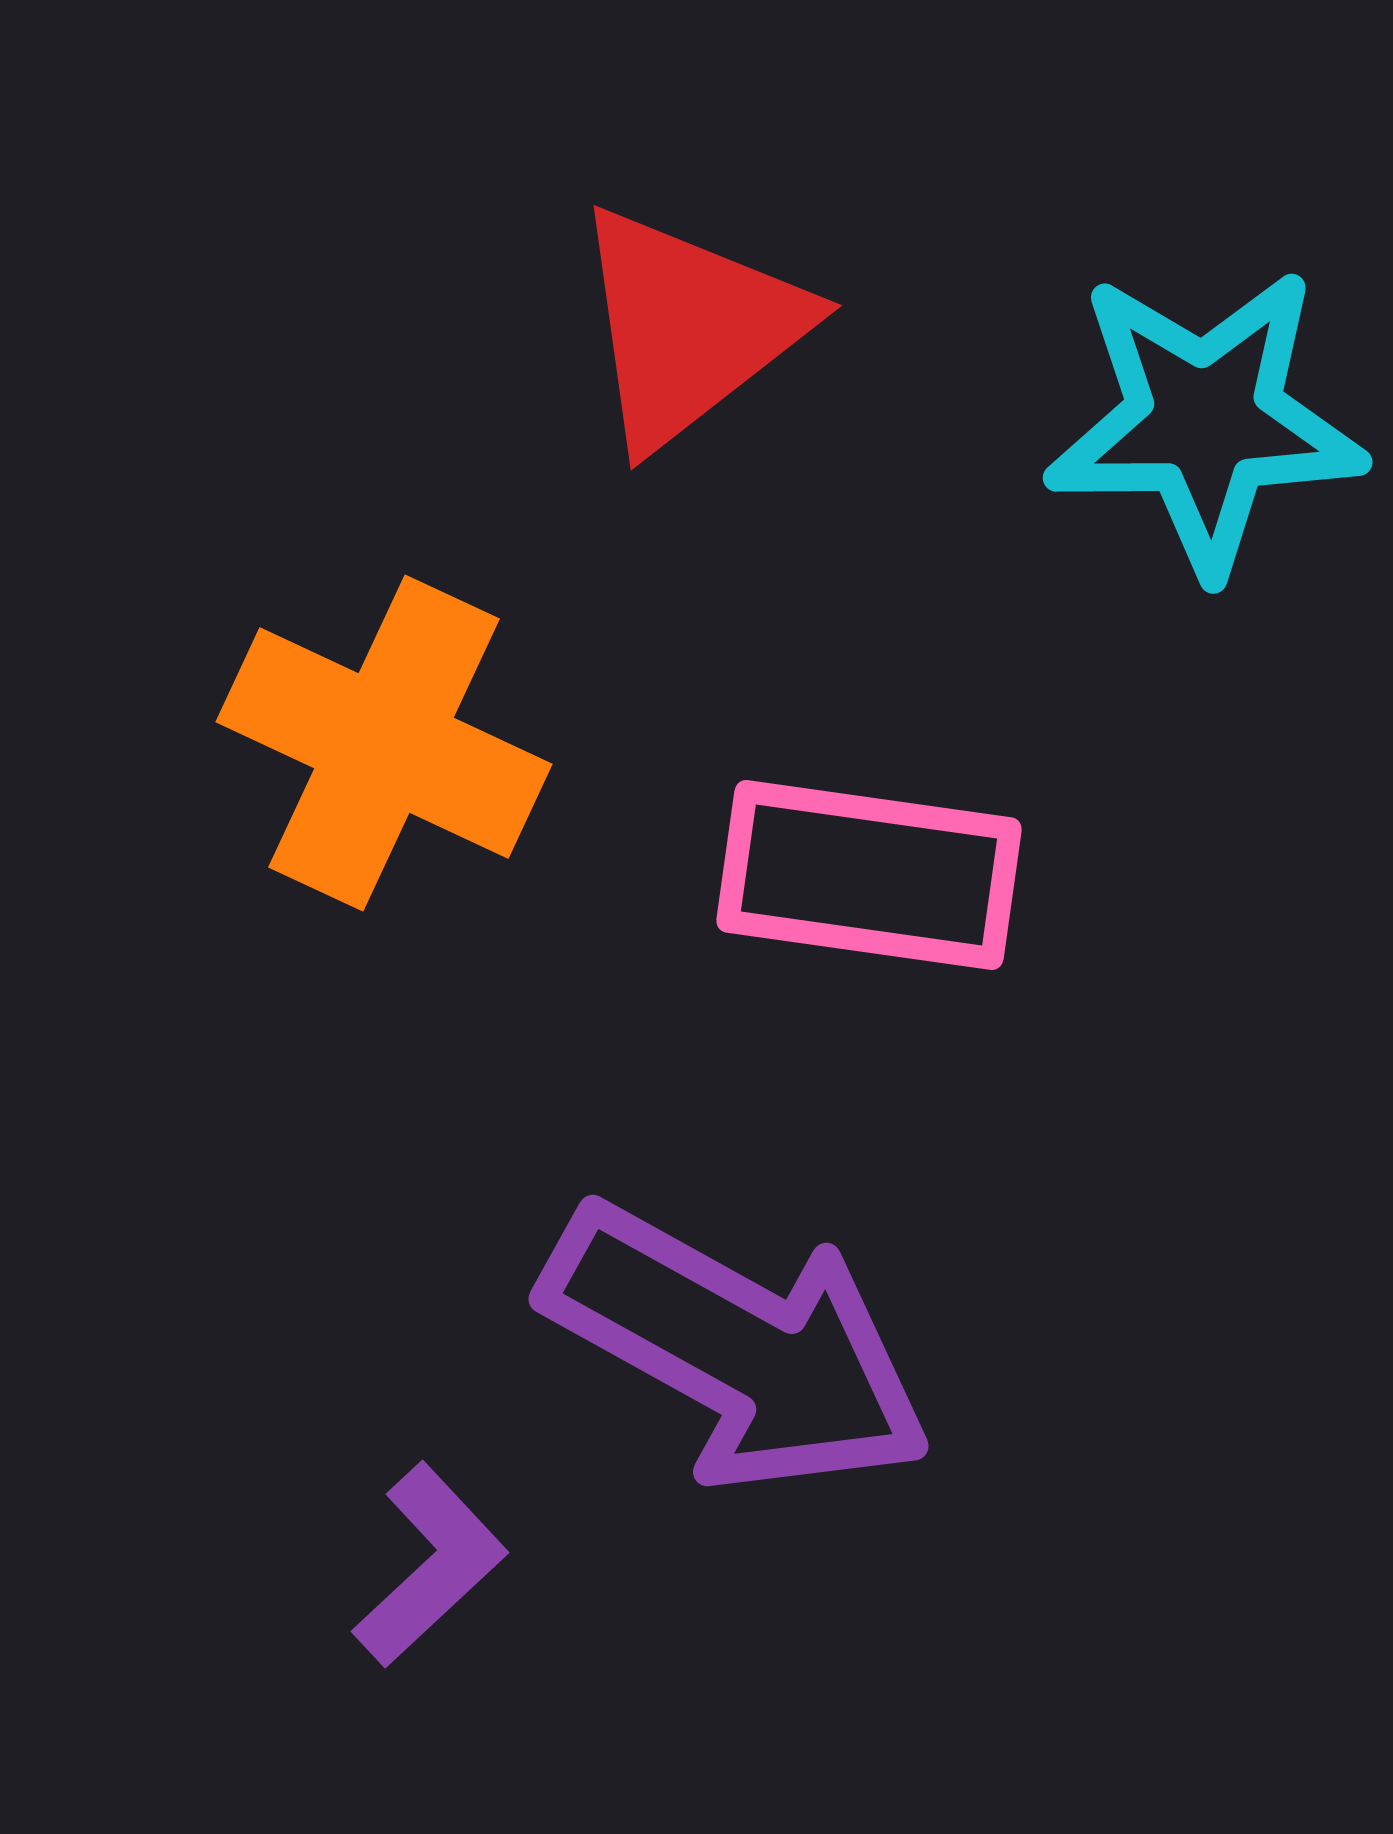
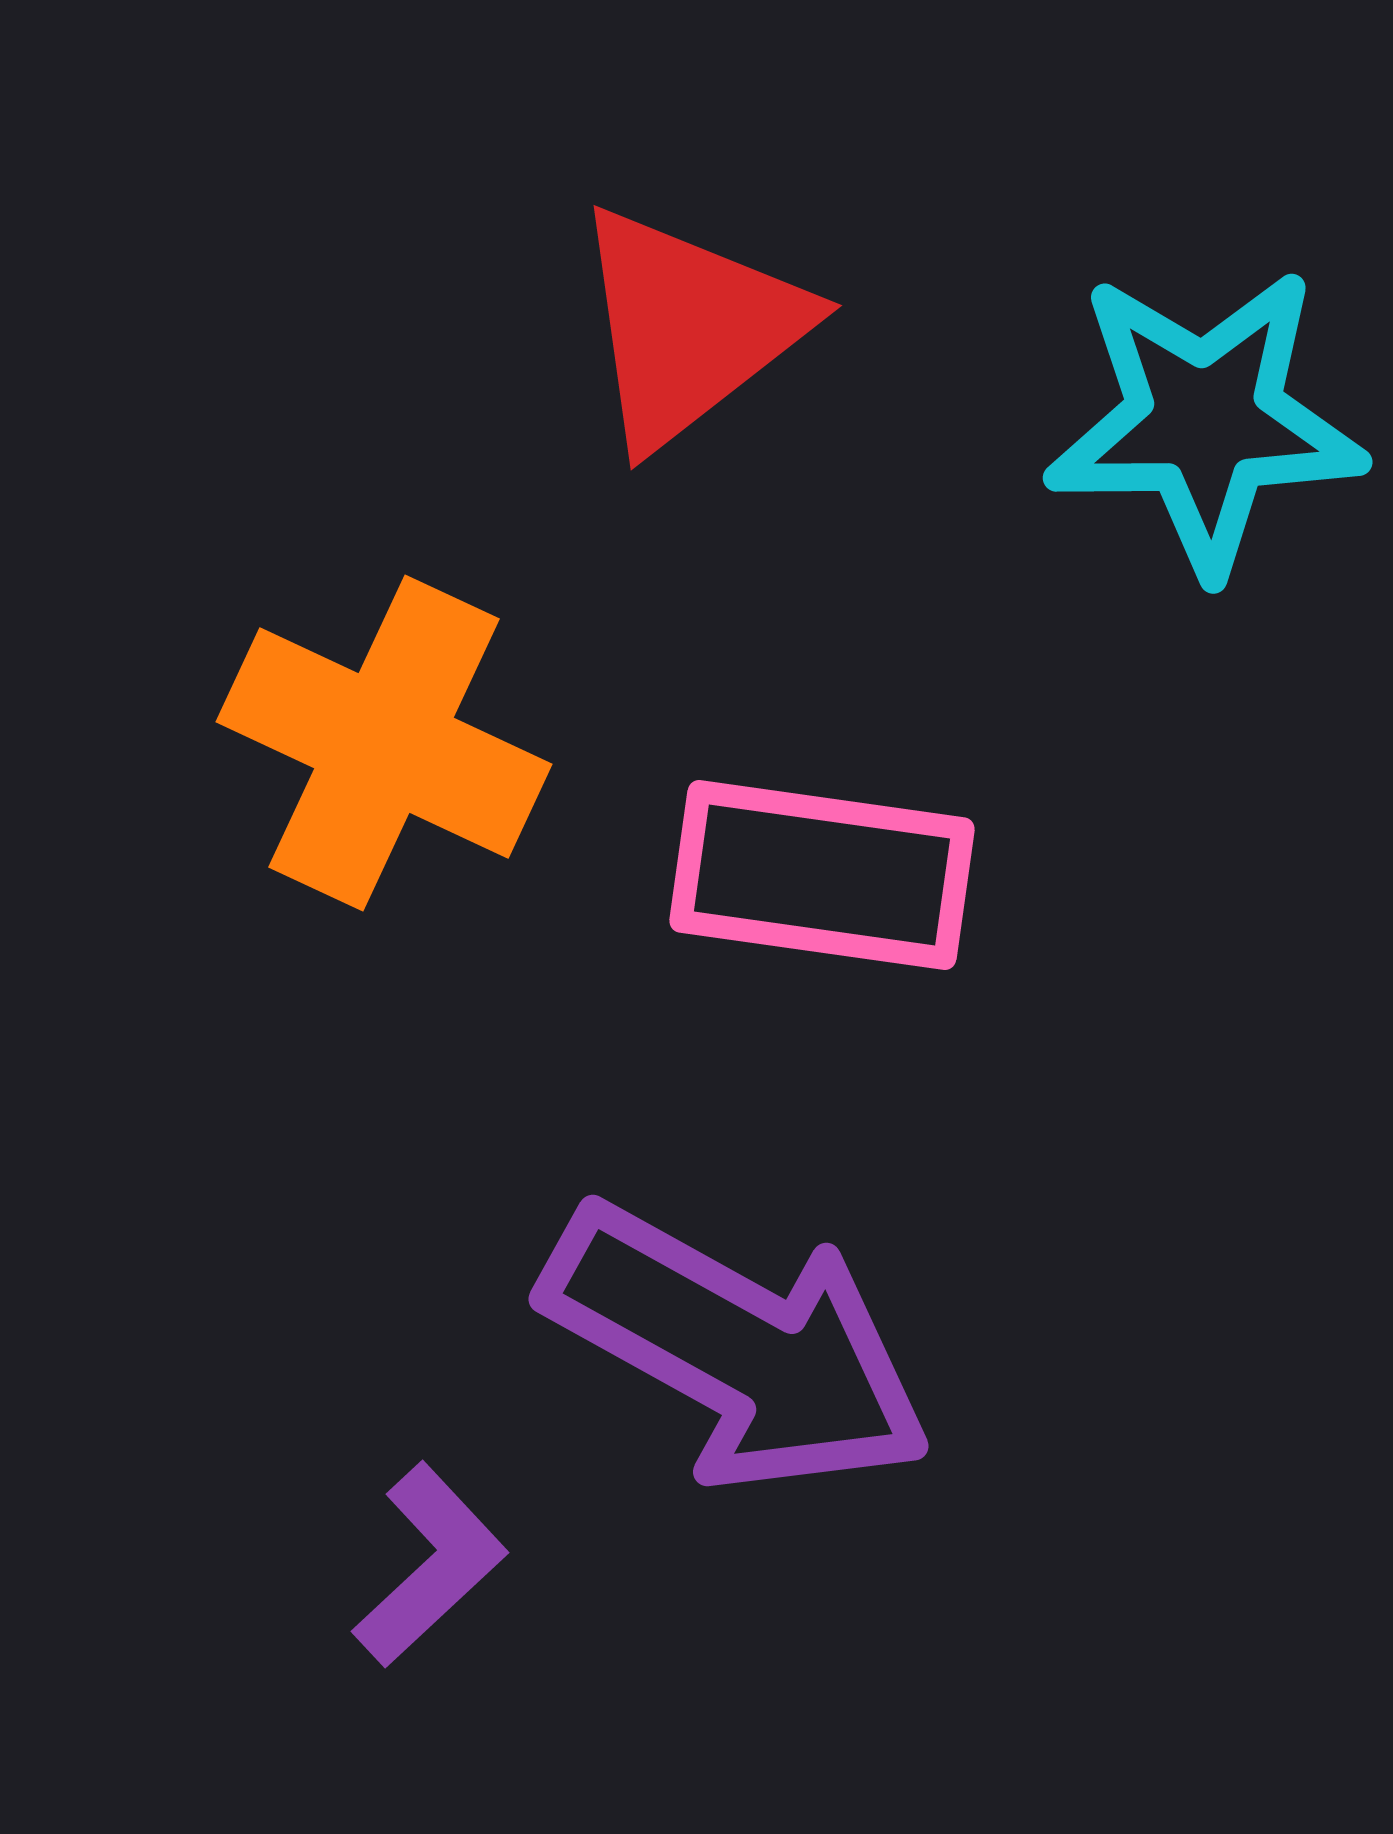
pink rectangle: moved 47 px left
